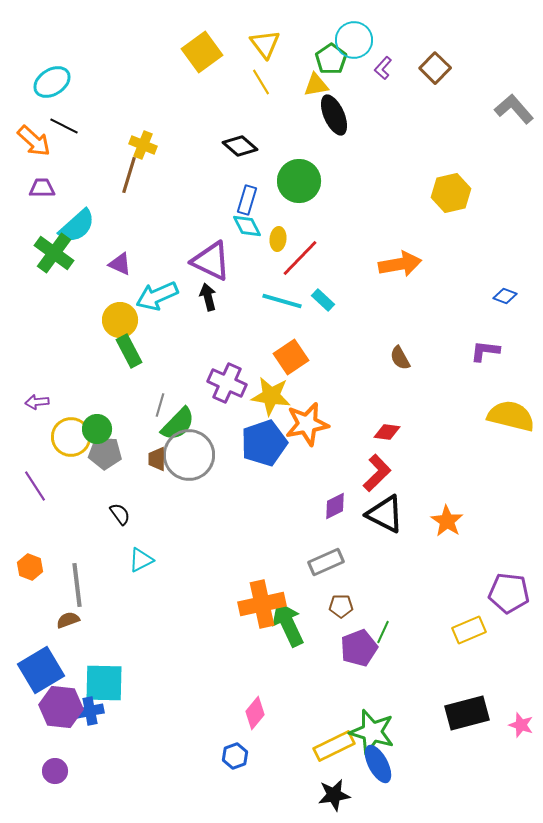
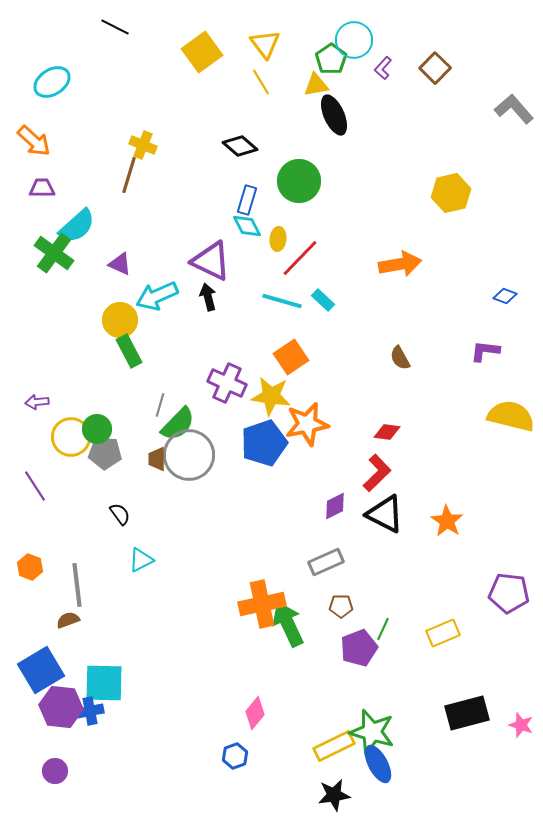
black line at (64, 126): moved 51 px right, 99 px up
yellow rectangle at (469, 630): moved 26 px left, 3 px down
green line at (383, 632): moved 3 px up
